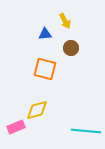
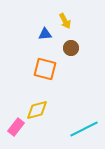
pink rectangle: rotated 30 degrees counterclockwise
cyan line: moved 2 px left, 2 px up; rotated 32 degrees counterclockwise
